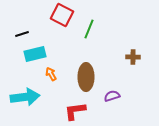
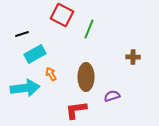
cyan rectangle: rotated 15 degrees counterclockwise
cyan arrow: moved 9 px up
red L-shape: moved 1 px right, 1 px up
